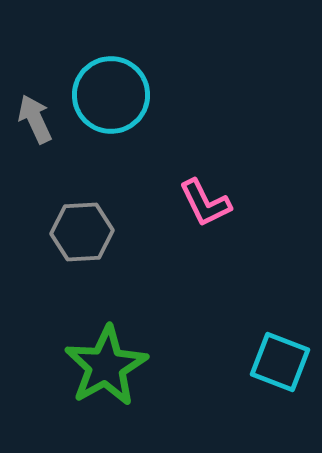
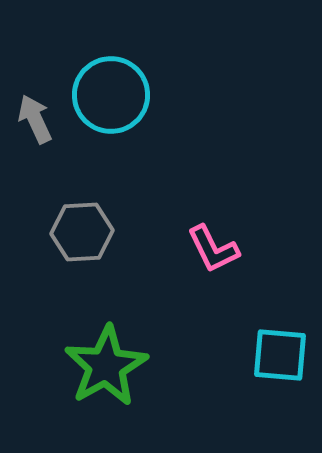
pink L-shape: moved 8 px right, 46 px down
cyan square: moved 7 px up; rotated 16 degrees counterclockwise
